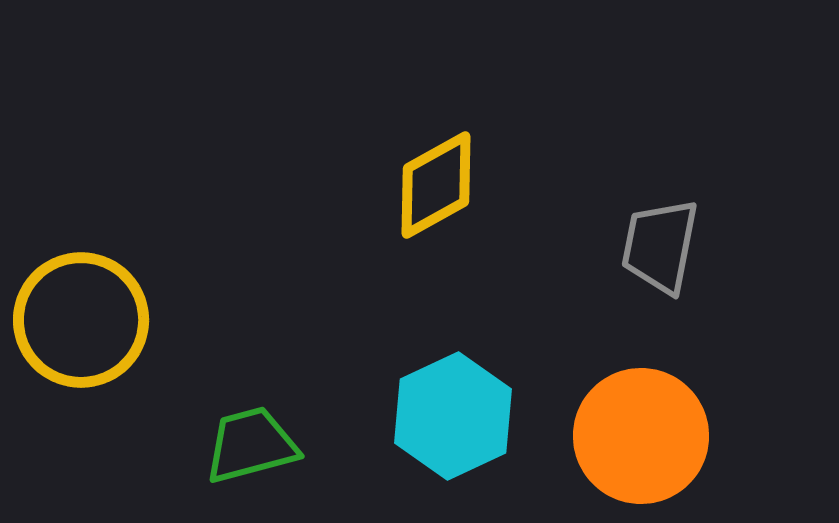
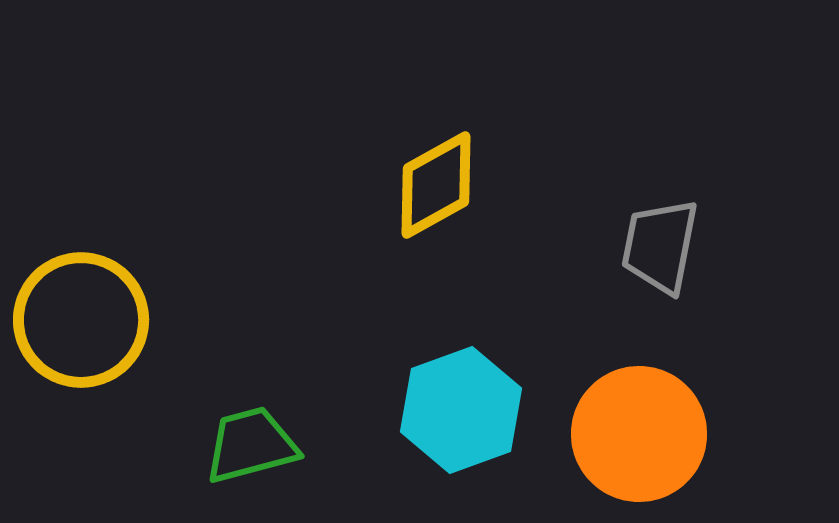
cyan hexagon: moved 8 px right, 6 px up; rotated 5 degrees clockwise
orange circle: moved 2 px left, 2 px up
